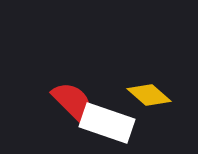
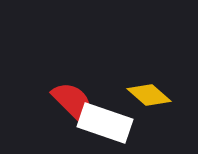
white rectangle: moved 2 px left
